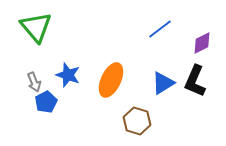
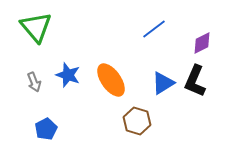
blue line: moved 6 px left
orange ellipse: rotated 60 degrees counterclockwise
blue pentagon: moved 27 px down
